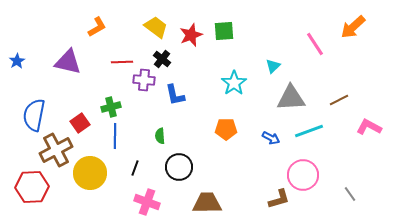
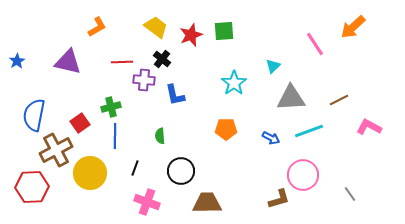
black circle: moved 2 px right, 4 px down
